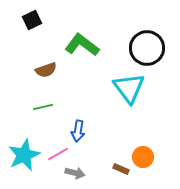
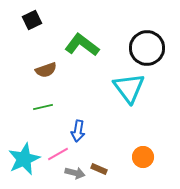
cyan star: moved 4 px down
brown rectangle: moved 22 px left
